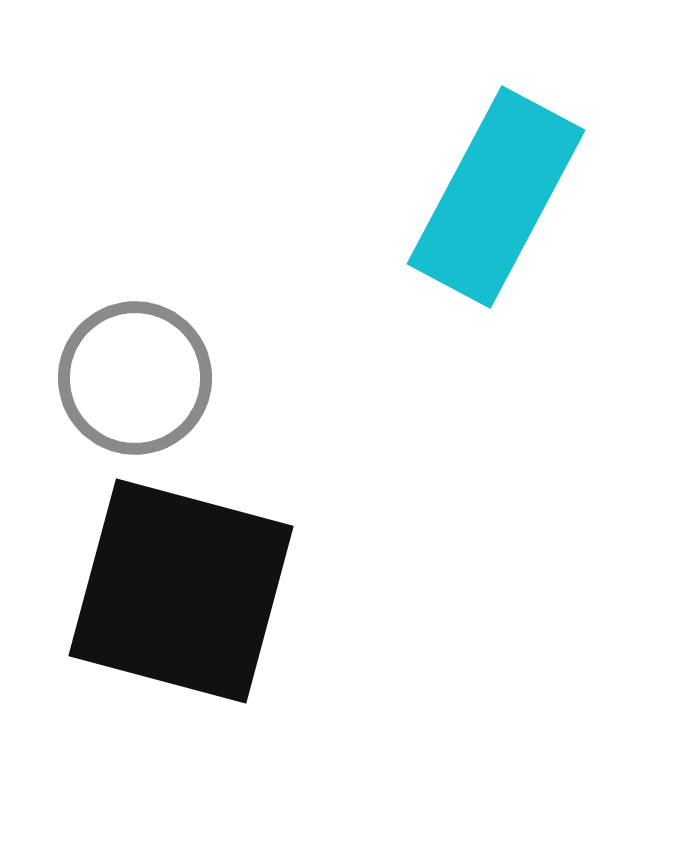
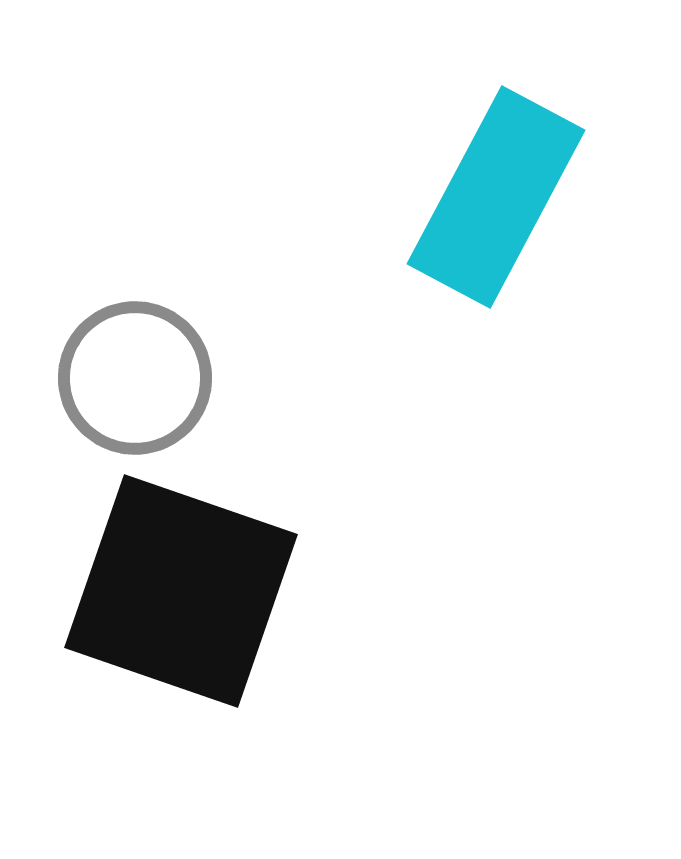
black square: rotated 4 degrees clockwise
